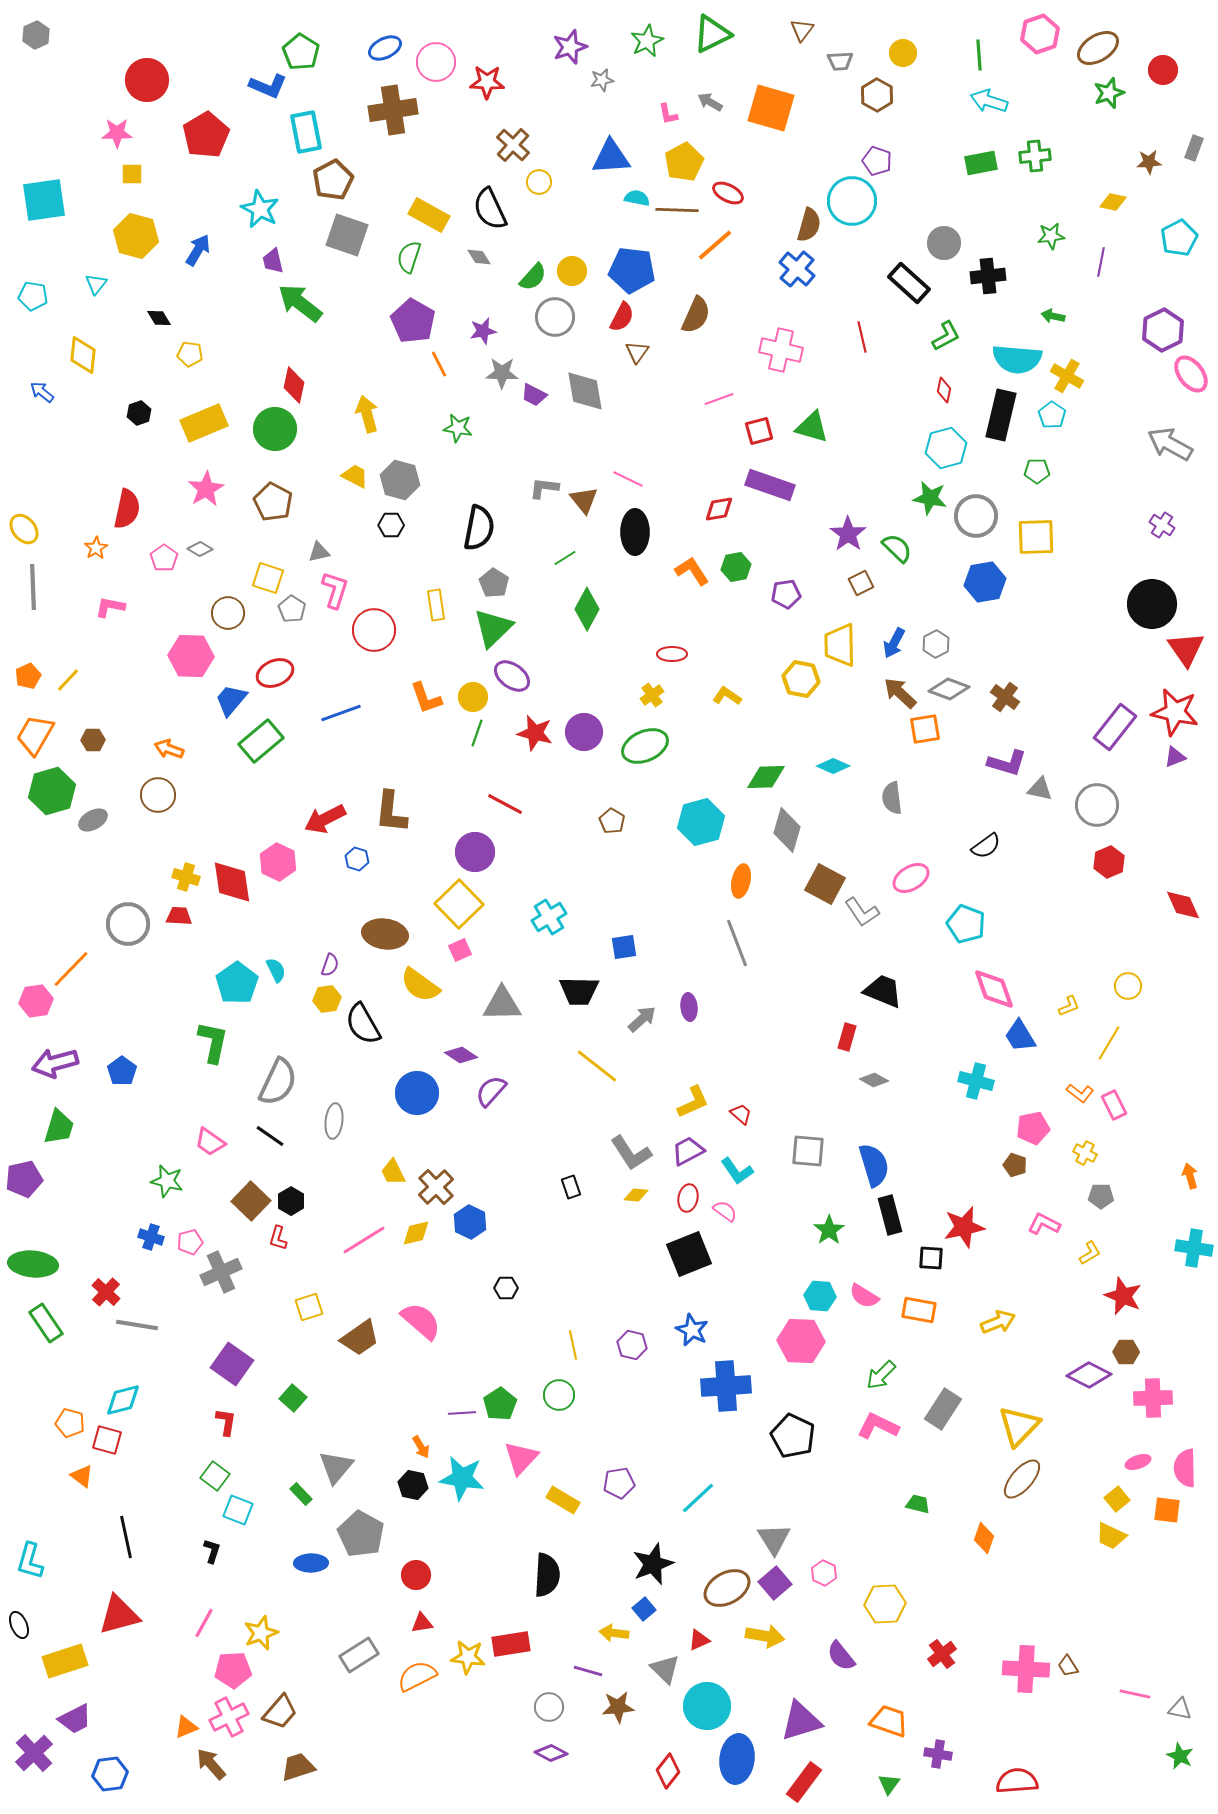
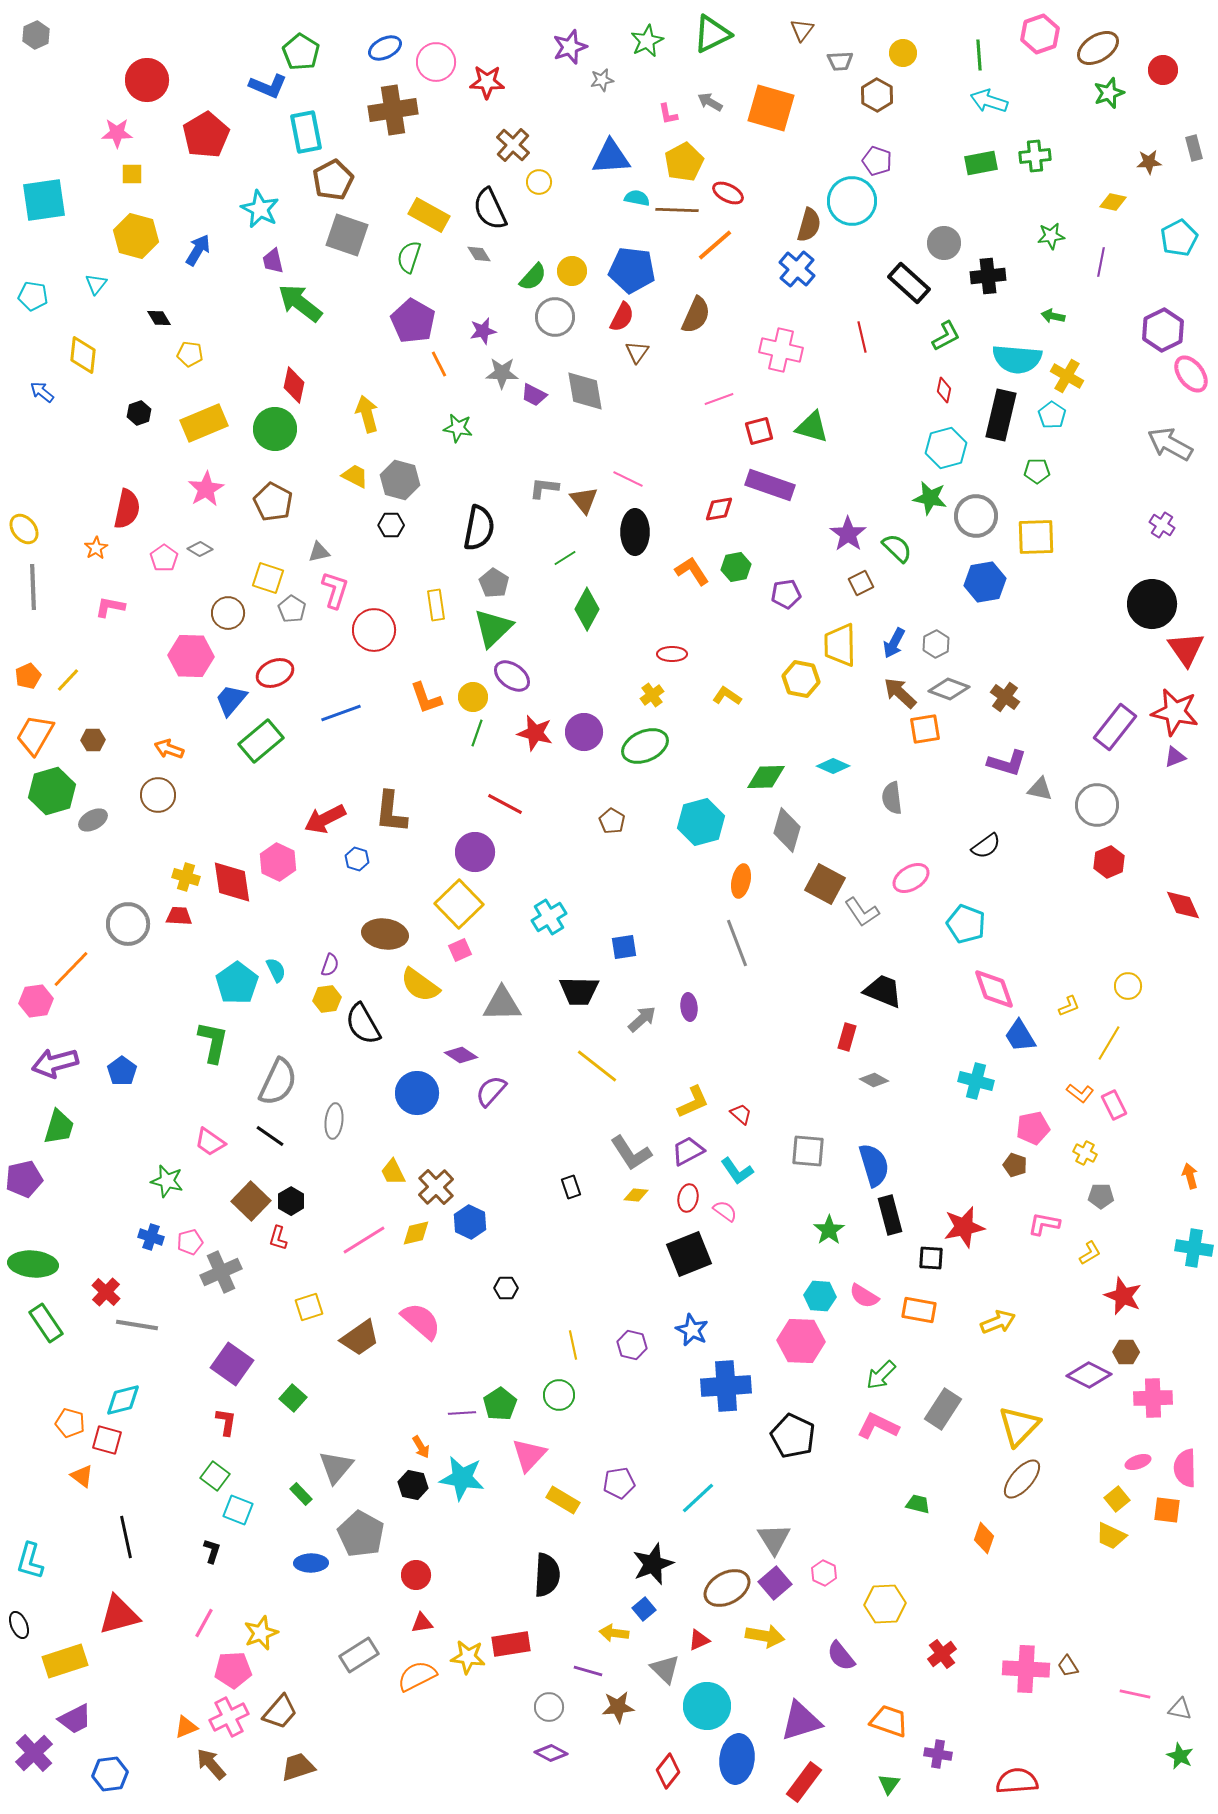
gray rectangle at (1194, 148): rotated 35 degrees counterclockwise
gray diamond at (479, 257): moved 3 px up
pink L-shape at (1044, 1224): rotated 16 degrees counterclockwise
pink triangle at (521, 1458): moved 8 px right, 3 px up
